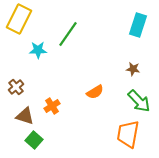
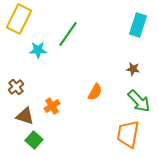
orange semicircle: rotated 30 degrees counterclockwise
